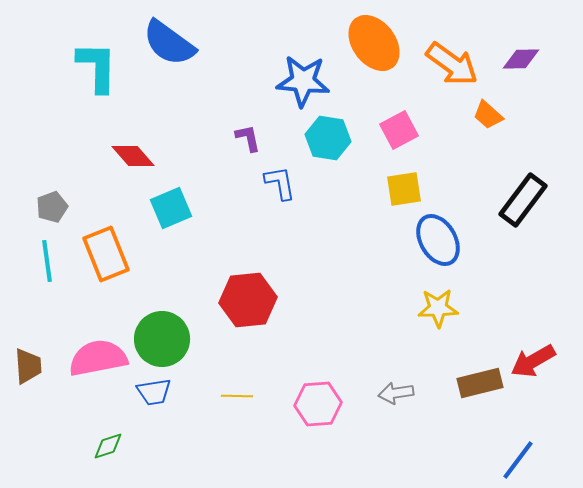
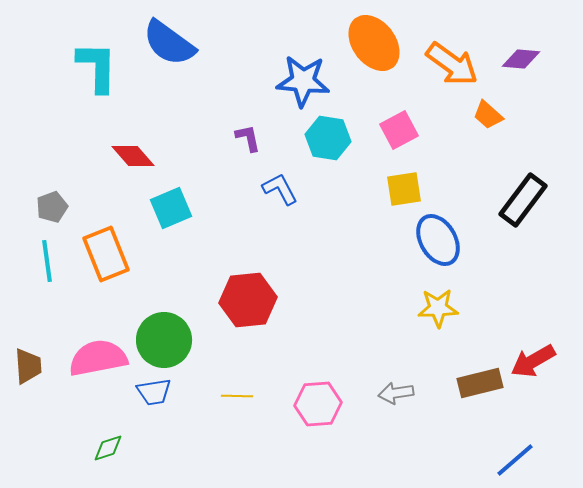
purple diamond: rotated 6 degrees clockwise
blue L-shape: moved 6 px down; rotated 18 degrees counterclockwise
green circle: moved 2 px right, 1 px down
green diamond: moved 2 px down
blue line: moved 3 px left; rotated 12 degrees clockwise
